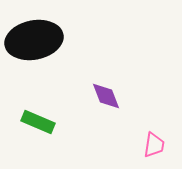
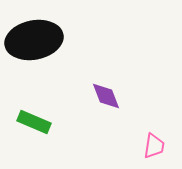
green rectangle: moved 4 px left
pink trapezoid: moved 1 px down
